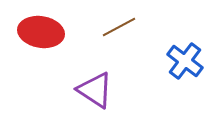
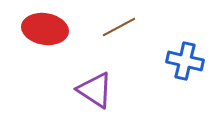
red ellipse: moved 4 px right, 3 px up
blue cross: rotated 24 degrees counterclockwise
